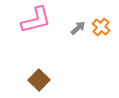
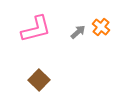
pink L-shape: moved 9 px down
gray arrow: moved 4 px down
